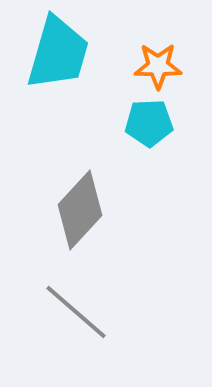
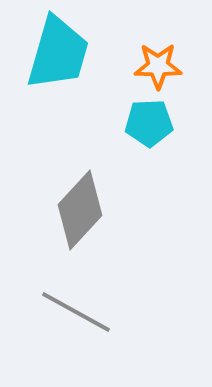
gray line: rotated 12 degrees counterclockwise
